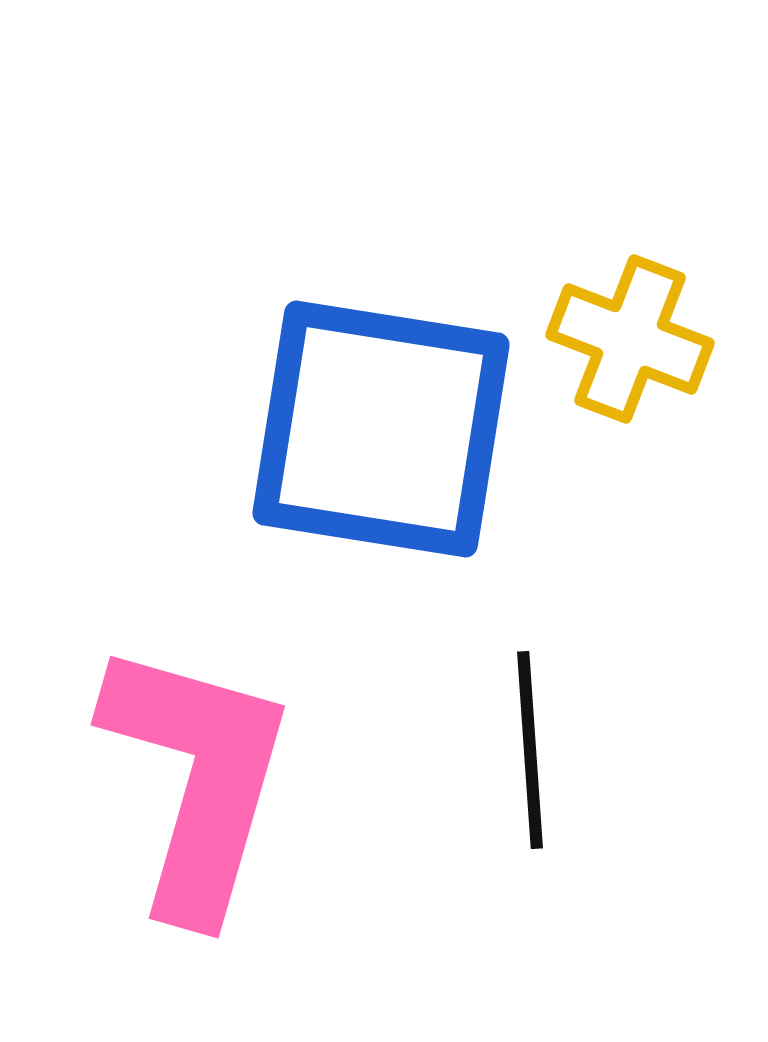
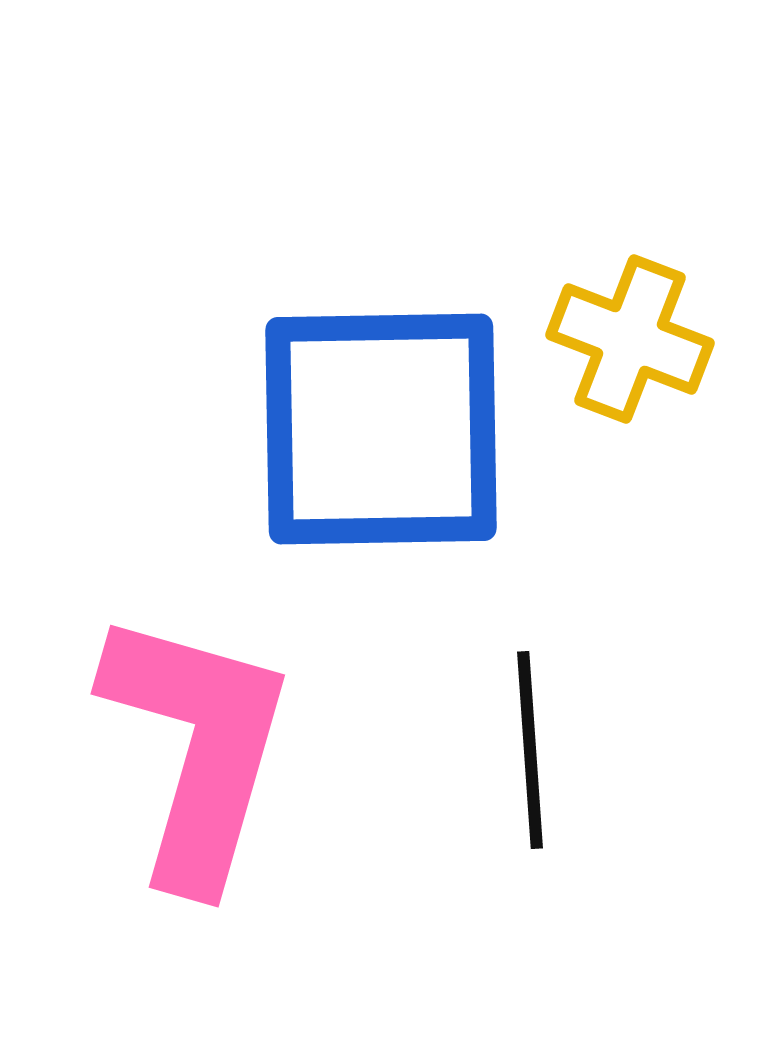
blue square: rotated 10 degrees counterclockwise
pink L-shape: moved 31 px up
